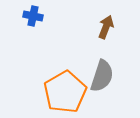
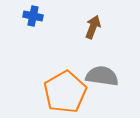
brown arrow: moved 13 px left
gray semicircle: rotated 100 degrees counterclockwise
